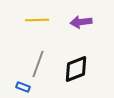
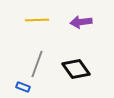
gray line: moved 1 px left
black diamond: rotated 76 degrees clockwise
